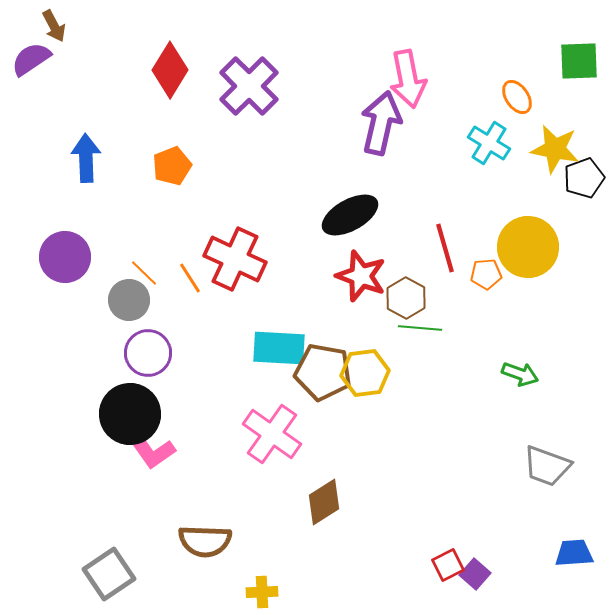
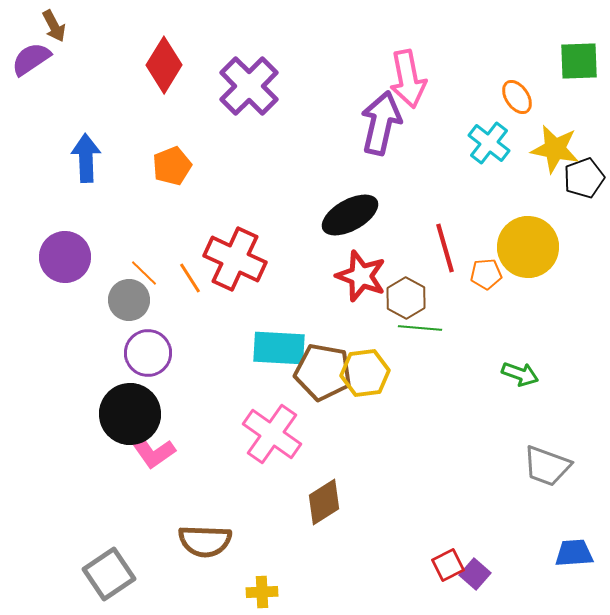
red diamond at (170, 70): moved 6 px left, 5 px up
cyan cross at (489, 143): rotated 6 degrees clockwise
